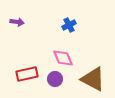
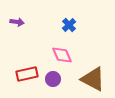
blue cross: rotated 16 degrees counterclockwise
pink diamond: moved 1 px left, 3 px up
purple circle: moved 2 px left
